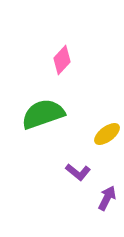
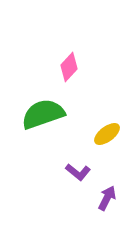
pink diamond: moved 7 px right, 7 px down
